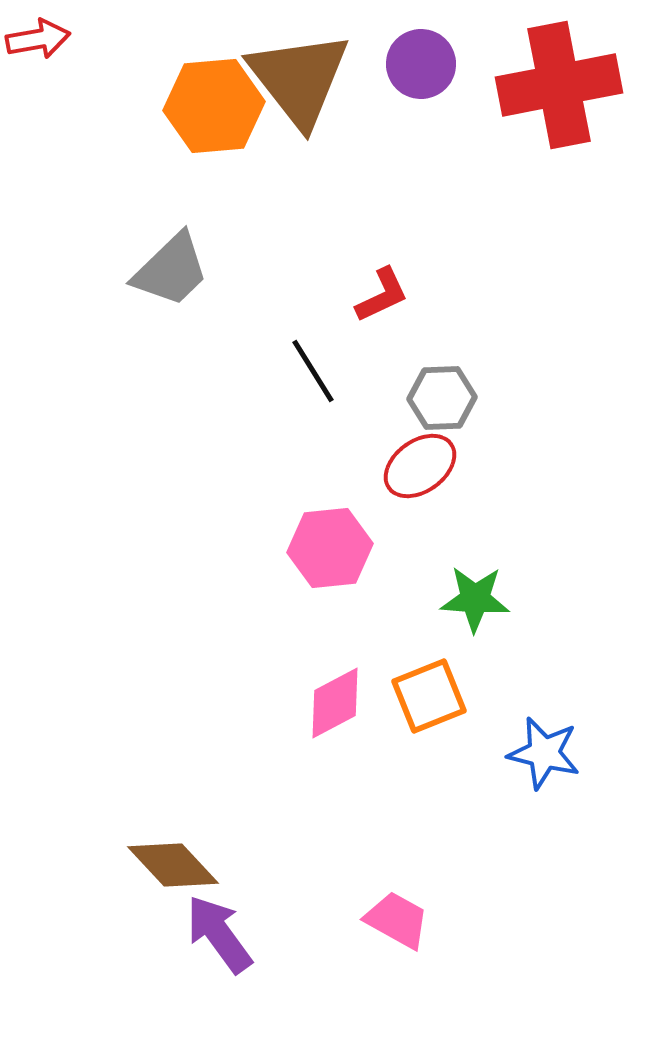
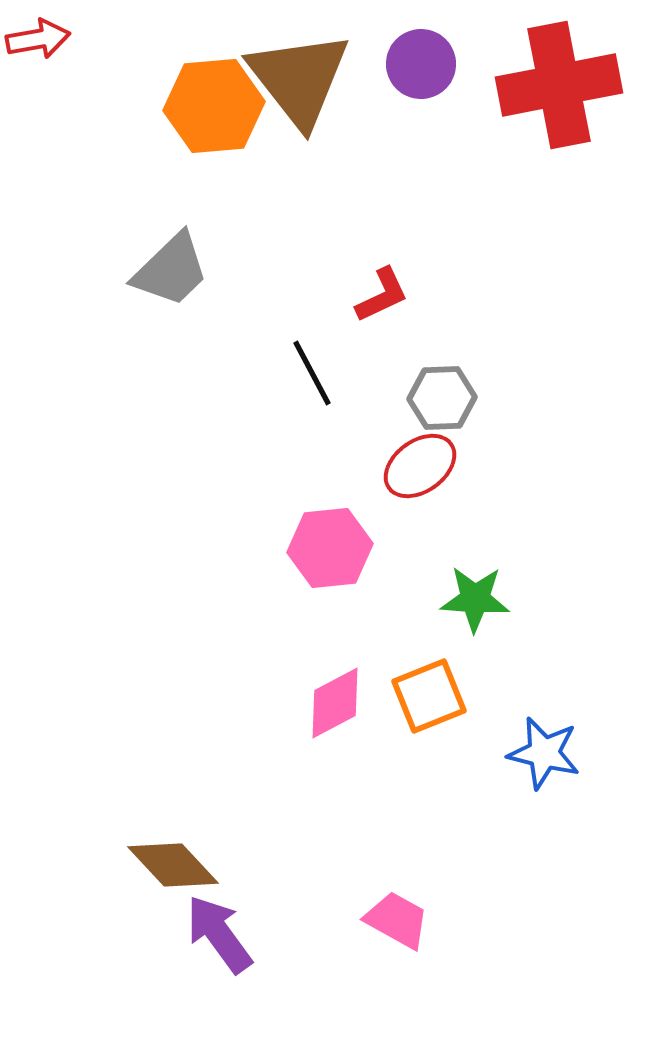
black line: moved 1 px left, 2 px down; rotated 4 degrees clockwise
